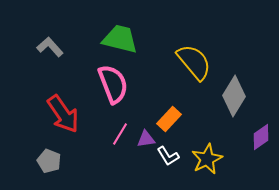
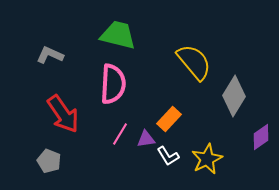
green trapezoid: moved 2 px left, 4 px up
gray L-shape: moved 8 px down; rotated 24 degrees counterclockwise
pink semicircle: rotated 24 degrees clockwise
